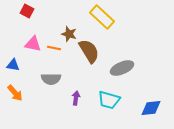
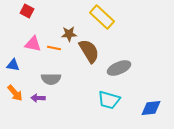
brown star: rotated 21 degrees counterclockwise
gray ellipse: moved 3 px left
purple arrow: moved 38 px left; rotated 96 degrees counterclockwise
